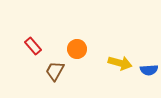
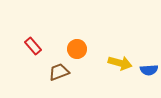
brown trapezoid: moved 4 px right, 1 px down; rotated 40 degrees clockwise
